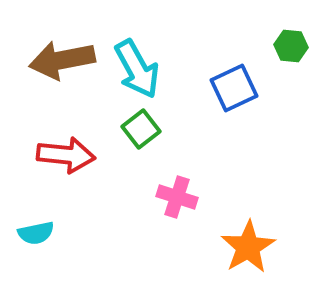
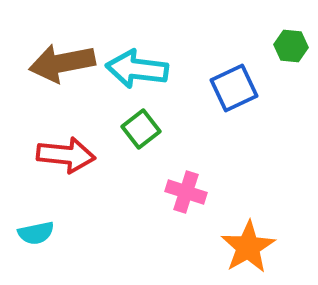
brown arrow: moved 3 px down
cyan arrow: rotated 126 degrees clockwise
pink cross: moved 9 px right, 5 px up
